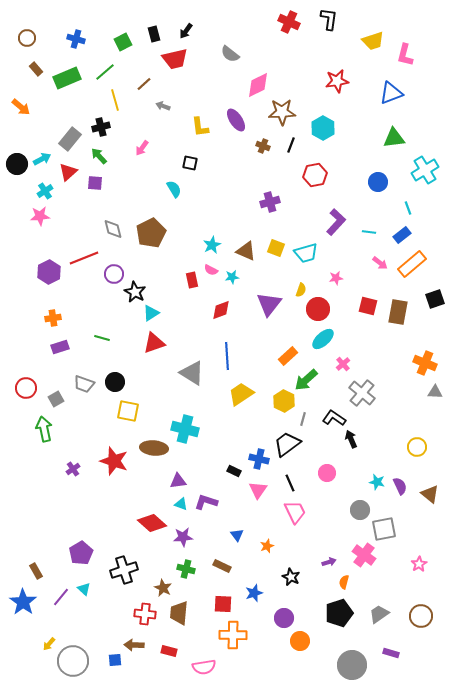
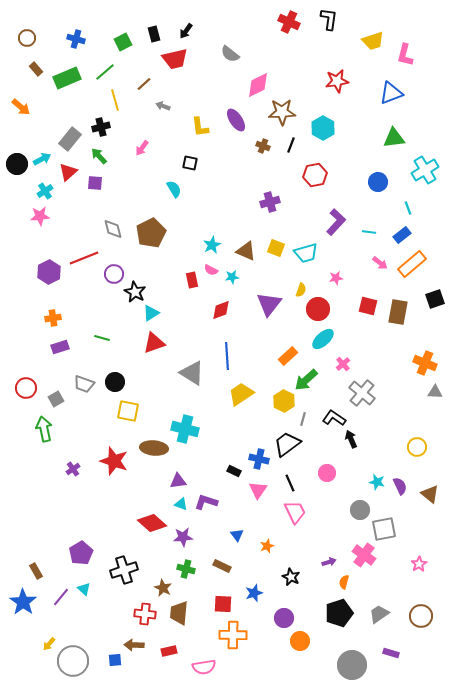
red rectangle at (169, 651): rotated 28 degrees counterclockwise
